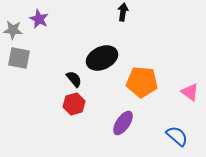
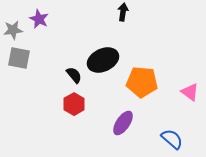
gray star: rotated 12 degrees counterclockwise
black ellipse: moved 1 px right, 2 px down
black semicircle: moved 4 px up
red hexagon: rotated 15 degrees counterclockwise
blue semicircle: moved 5 px left, 3 px down
